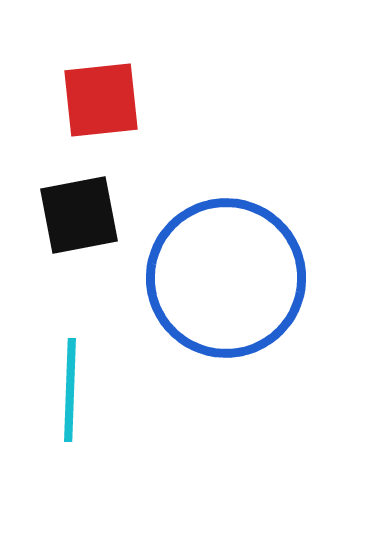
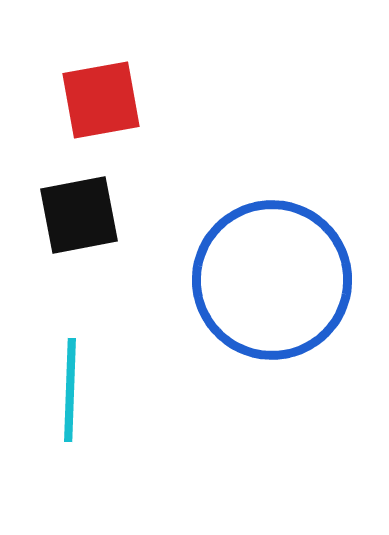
red square: rotated 4 degrees counterclockwise
blue circle: moved 46 px right, 2 px down
